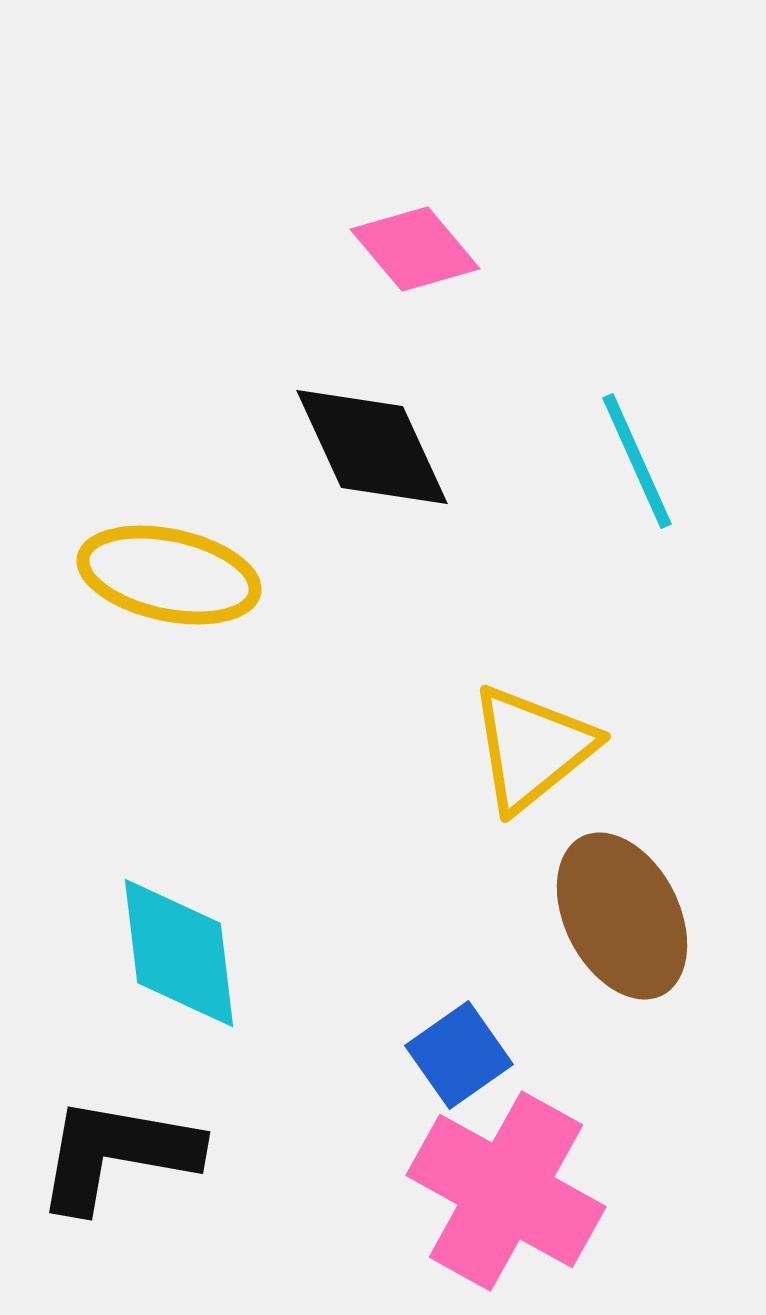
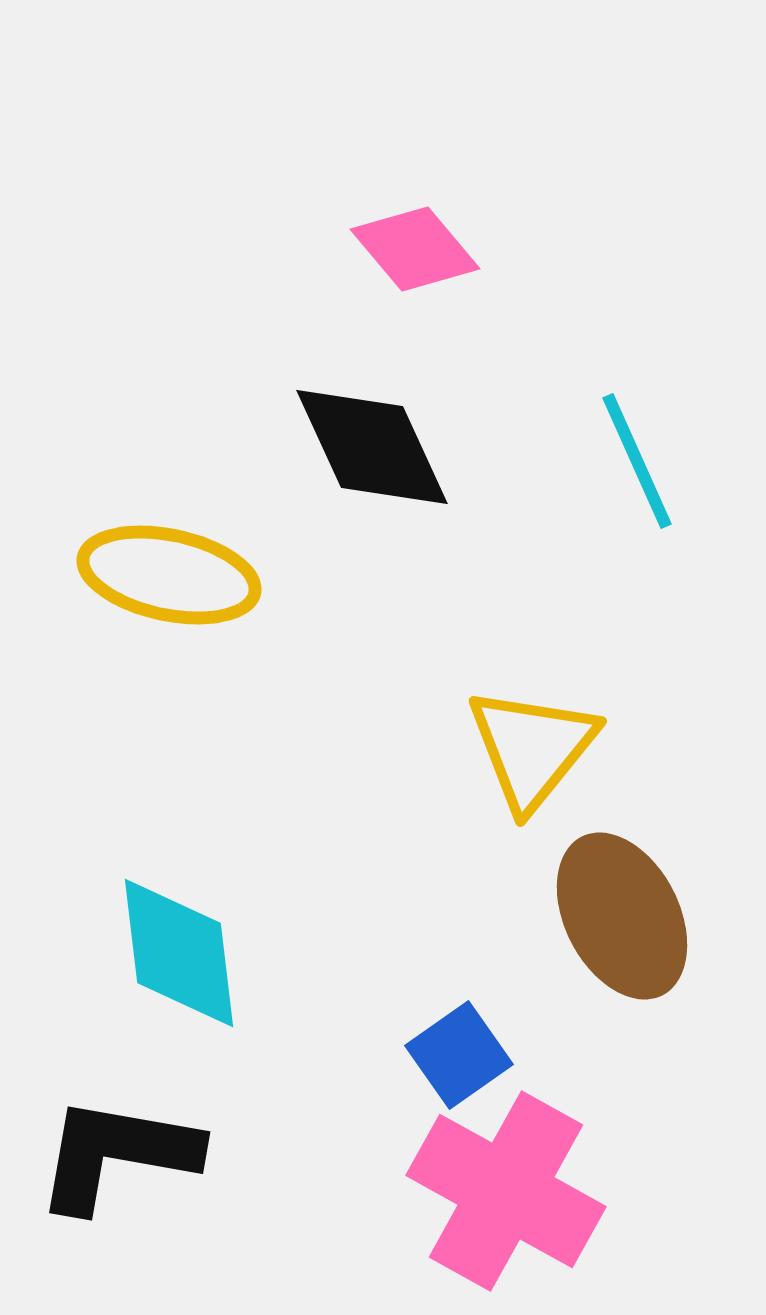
yellow triangle: rotated 12 degrees counterclockwise
